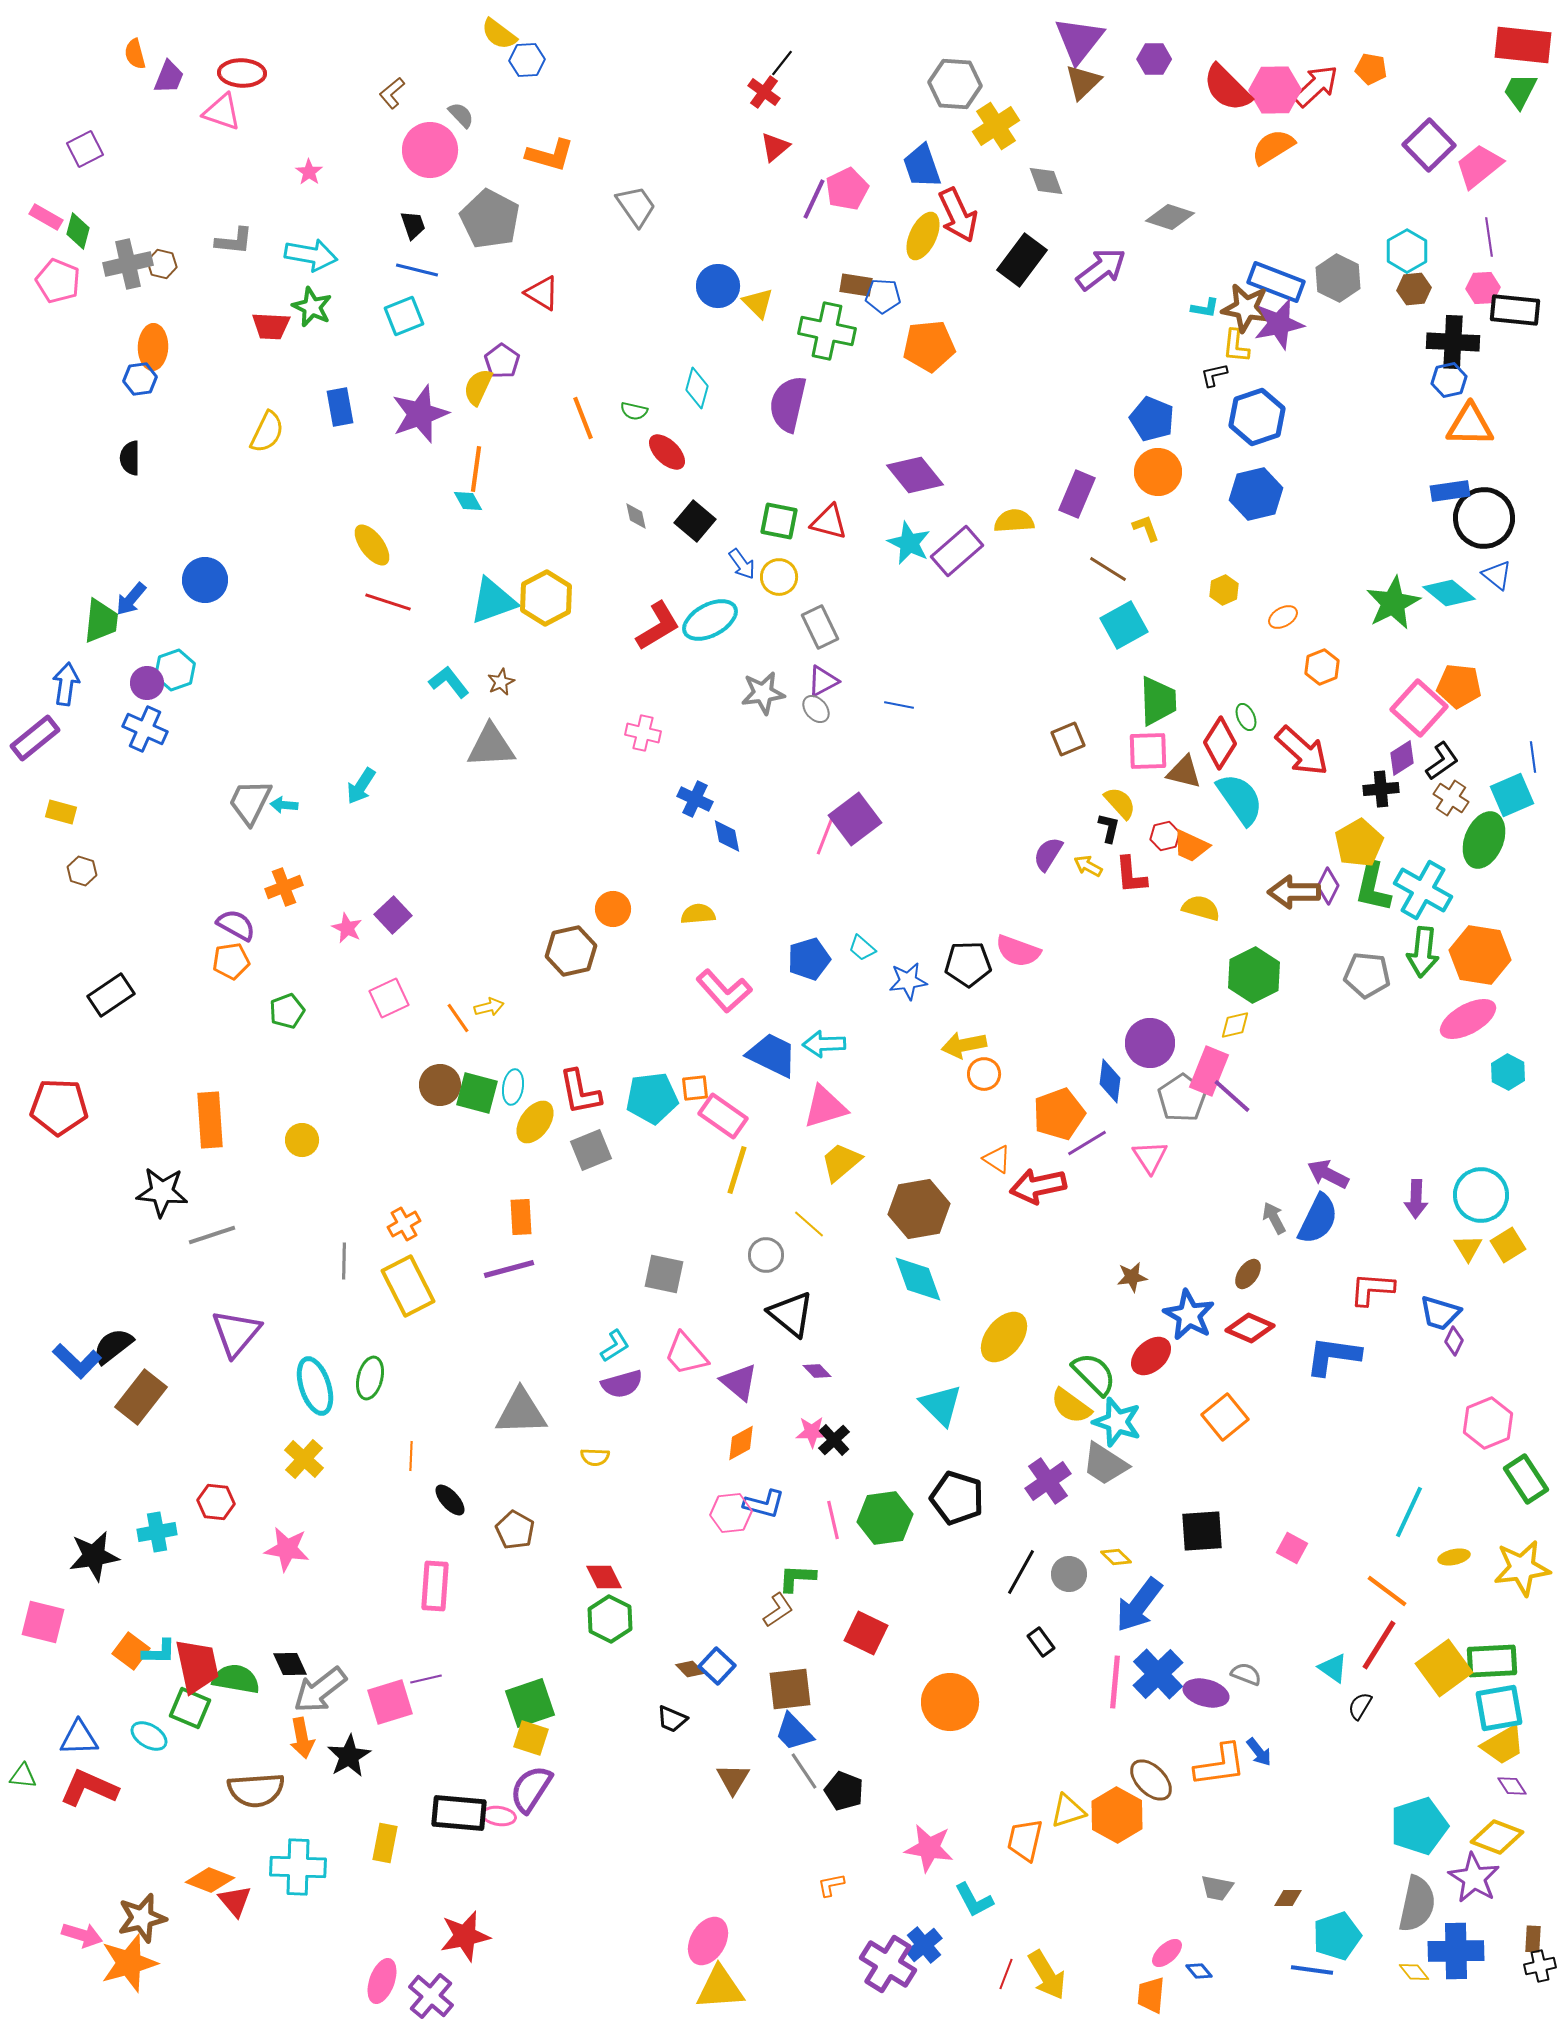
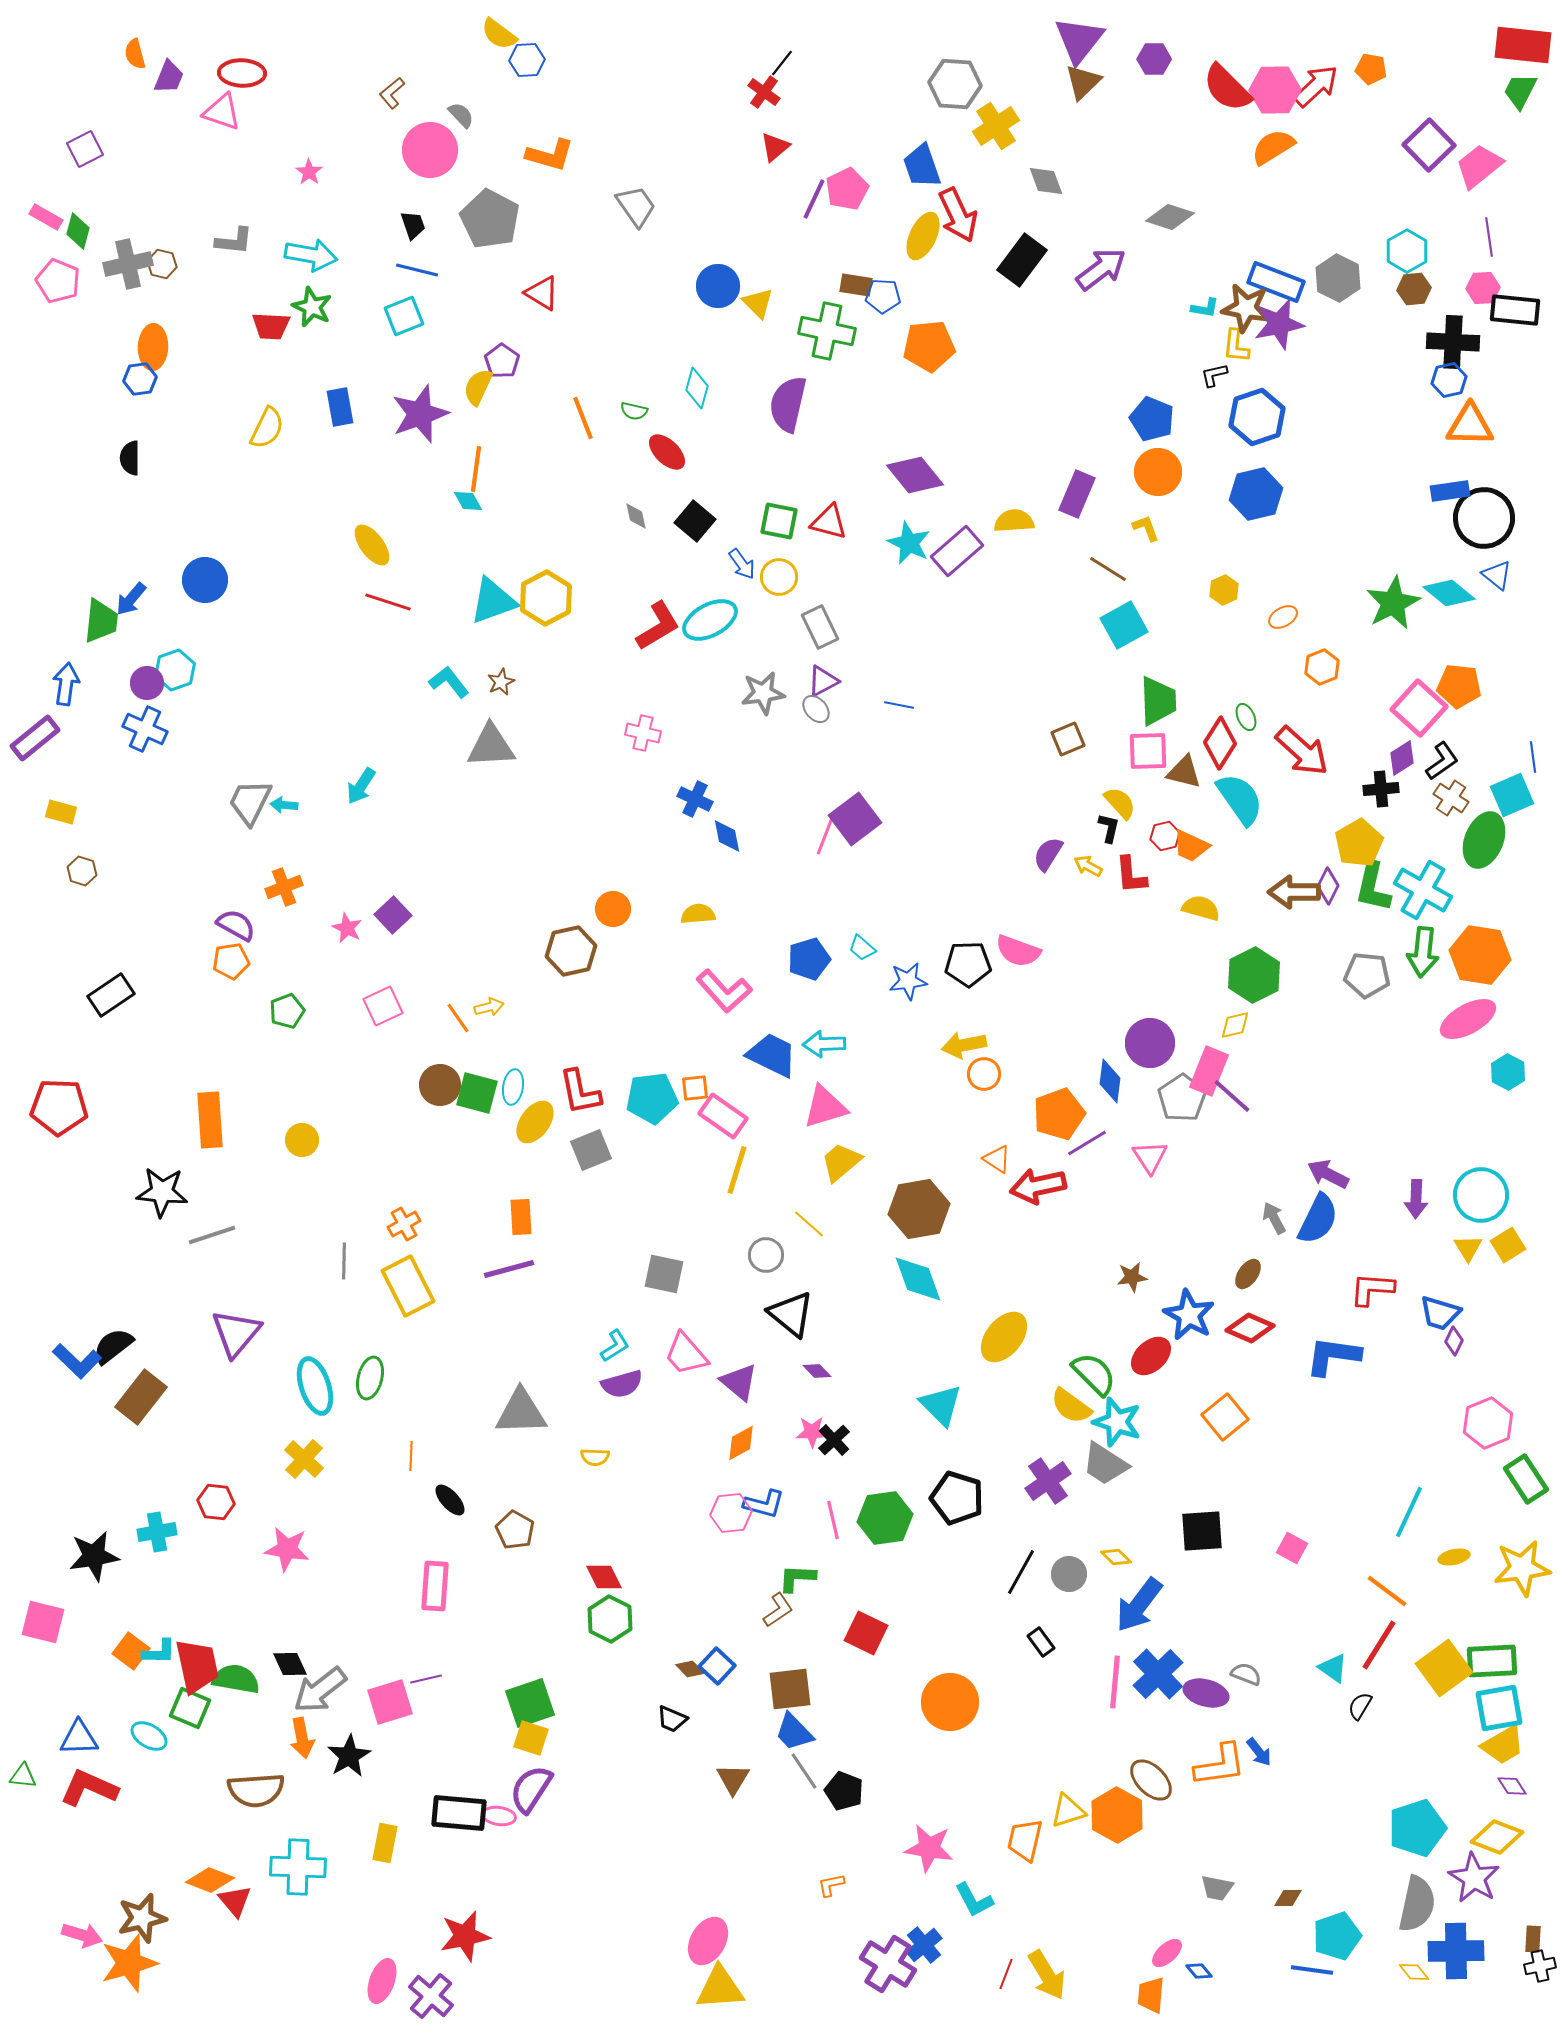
yellow semicircle at (267, 432): moved 4 px up
pink square at (389, 998): moved 6 px left, 8 px down
cyan pentagon at (1419, 1826): moved 2 px left, 2 px down
